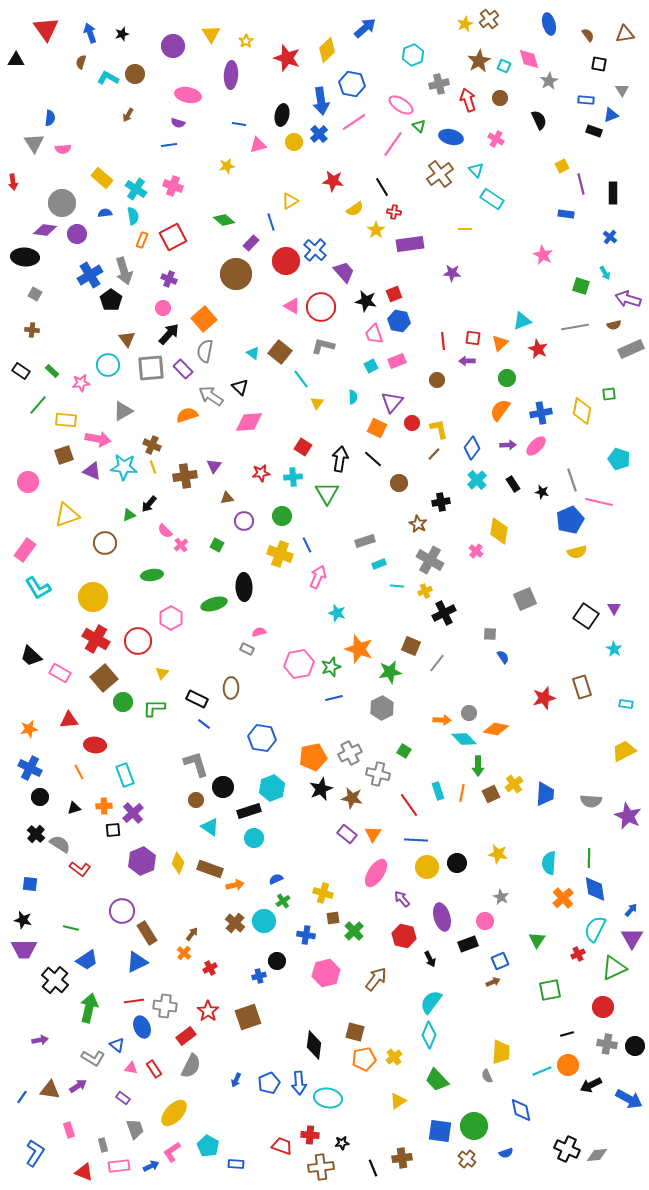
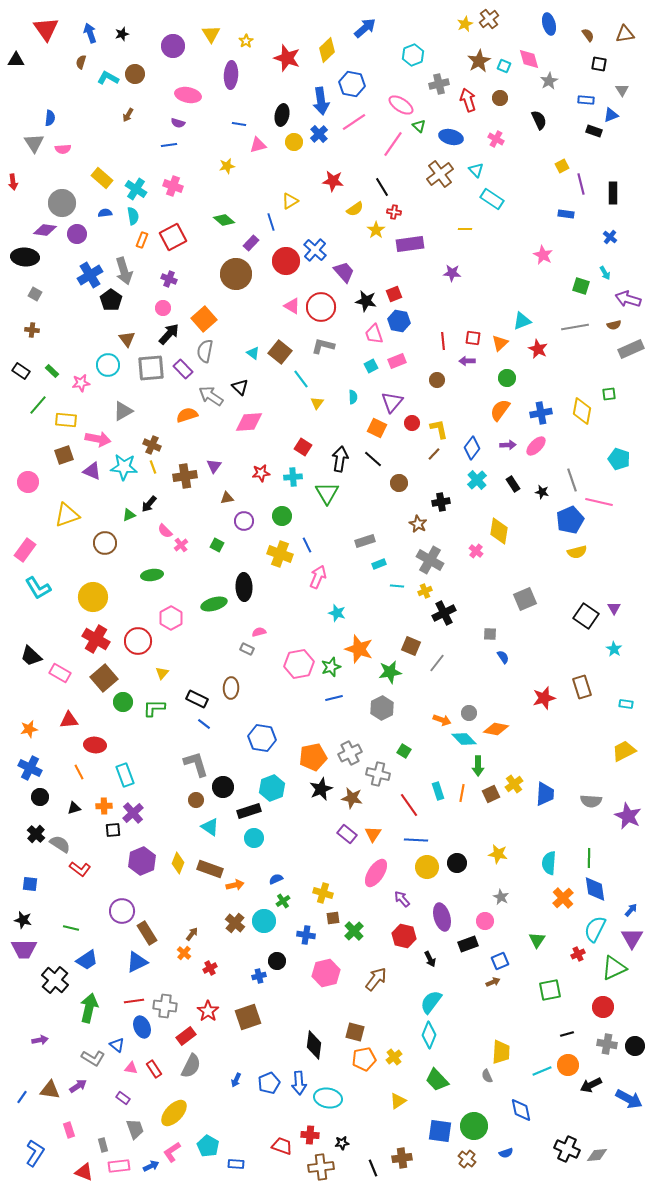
orange arrow at (442, 720): rotated 18 degrees clockwise
